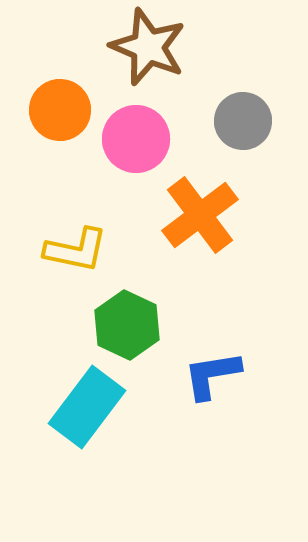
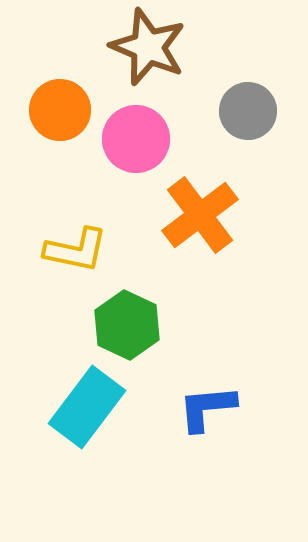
gray circle: moved 5 px right, 10 px up
blue L-shape: moved 5 px left, 33 px down; rotated 4 degrees clockwise
